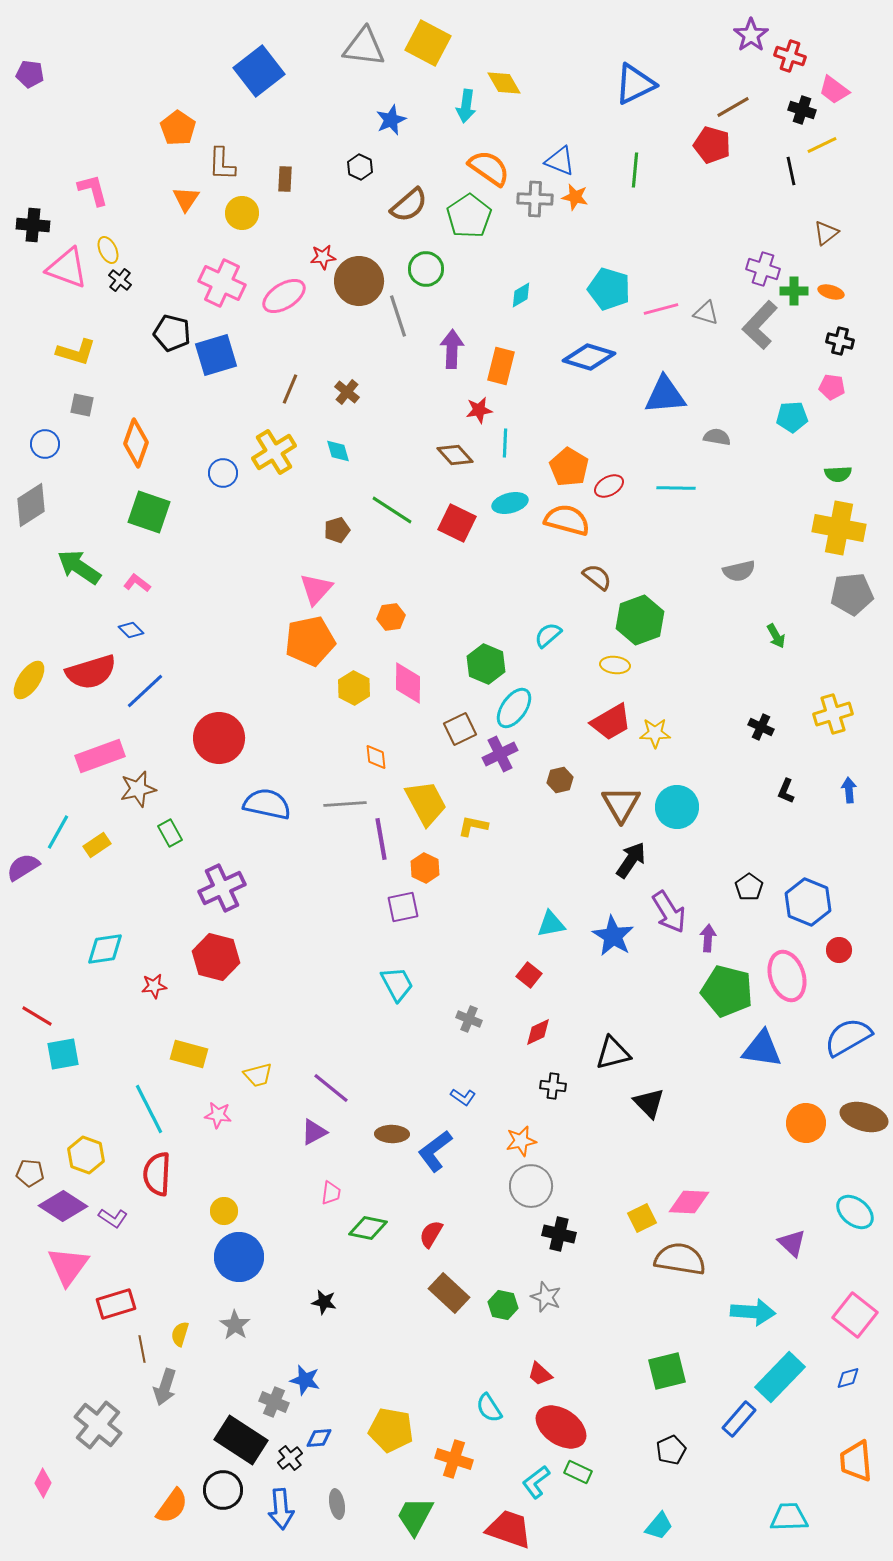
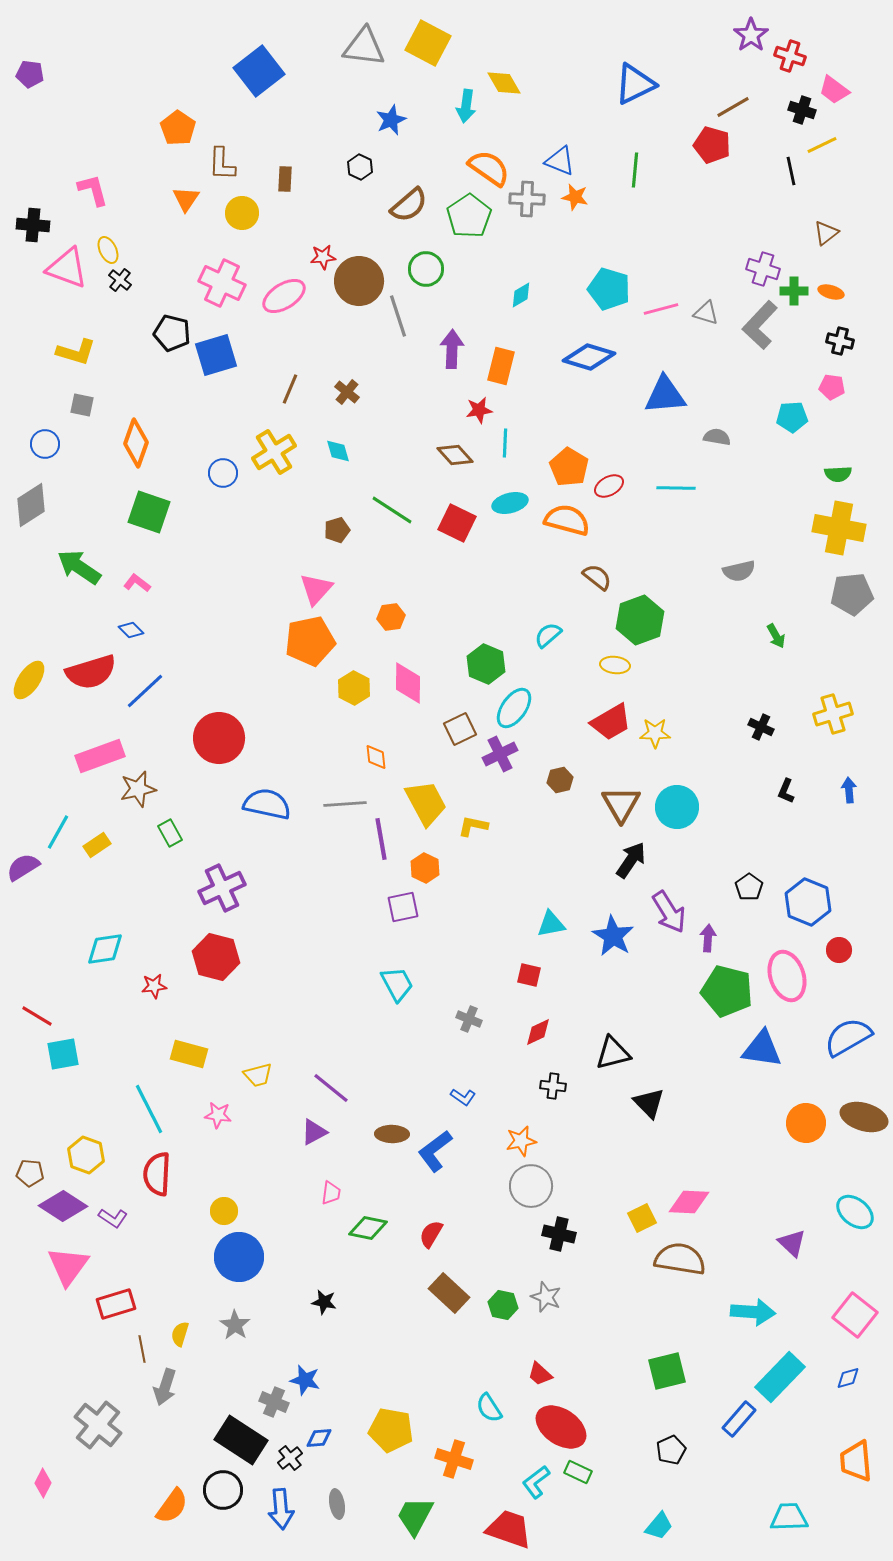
gray cross at (535, 199): moved 8 px left
red square at (529, 975): rotated 25 degrees counterclockwise
